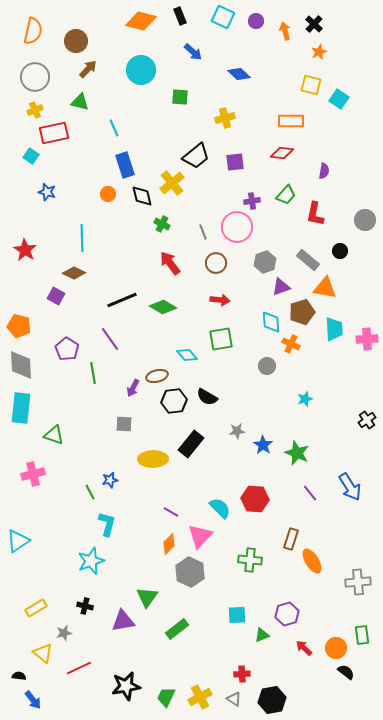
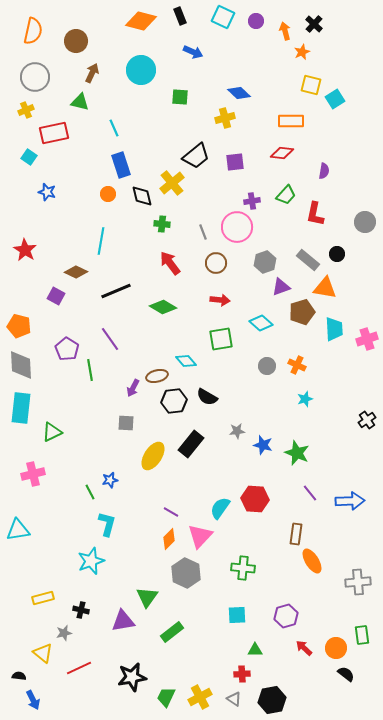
blue arrow at (193, 52): rotated 18 degrees counterclockwise
orange star at (319, 52): moved 17 px left
brown arrow at (88, 69): moved 4 px right, 4 px down; rotated 18 degrees counterclockwise
blue diamond at (239, 74): moved 19 px down
cyan square at (339, 99): moved 4 px left; rotated 24 degrees clockwise
yellow cross at (35, 110): moved 9 px left
cyan square at (31, 156): moved 2 px left, 1 px down
blue rectangle at (125, 165): moved 4 px left
gray circle at (365, 220): moved 2 px down
green cross at (162, 224): rotated 21 degrees counterclockwise
cyan line at (82, 238): moved 19 px right, 3 px down; rotated 12 degrees clockwise
black circle at (340, 251): moved 3 px left, 3 px down
brown diamond at (74, 273): moved 2 px right, 1 px up
black line at (122, 300): moved 6 px left, 9 px up
cyan diamond at (271, 322): moved 10 px left, 1 px down; rotated 45 degrees counterclockwise
pink cross at (367, 339): rotated 15 degrees counterclockwise
orange cross at (291, 344): moved 6 px right, 21 px down
cyan diamond at (187, 355): moved 1 px left, 6 px down
green line at (93, 373): moved 3 px left, 3 px up
gray square at (124, 424): moved 2 px right, 1 px up
green triangle at (54, 435): moved 2 px left, 3 px up; rotated 45 degrees counterclockwise
blue star at (263, 445): rotated 18 degrees counterclockwise
yellow ellipse at (153, 459): moved 3 px up; rotated 56 degrees counterclockwise
blue arrow at (350, 487): moved 14 px down; rotated 60 degrees counterclockwise
cyan semicircle at (220, 508): rotated 100 degrees counterclockwise
brown rectangle at (291, 539): moved 5 px right, 5 px up; rotated 10 degrees counterclockwise
cyan triangle at (18, 541): moved 11 px up; rotated 25 degrees clockwise
orange diamond at (169, 544): moved 5 px up
green cross at (250, 560): moved 7 px left, 8 px down
gray hexagon at (190, 572): moved 4 px left, 1 px down
black cross at (85, 606): moved 4 px left, 4 px down
yellow rectangle at (36, 608): moved 7 px right, 10 px up; rotated 15 degrees clockwise
purple hexagon at (287, 614): moved 1 px left, 2 px down
green rectangle at (177, 629): moved 5 px left, 3 px down
green triangle at (262, 635): moved 7 px left, 15 px down; rotated 21 degrees clockwise
black semicircle at (346, 672): moved 2 px down
black star at (126, 686): moved 6 px right, 9 px up
blue arrow at (33, 700): rotated 12 degrees clockwise
